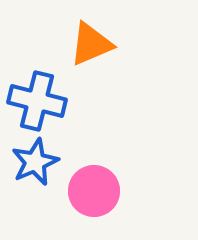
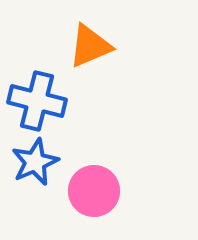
orange triangle: moved 1 px left, 2 px down
